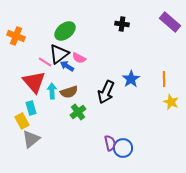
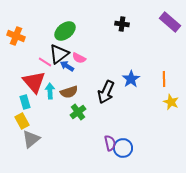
cyan arrow: moved 2 px left
cyan rectangle: moved 6 px left, 6 px up
